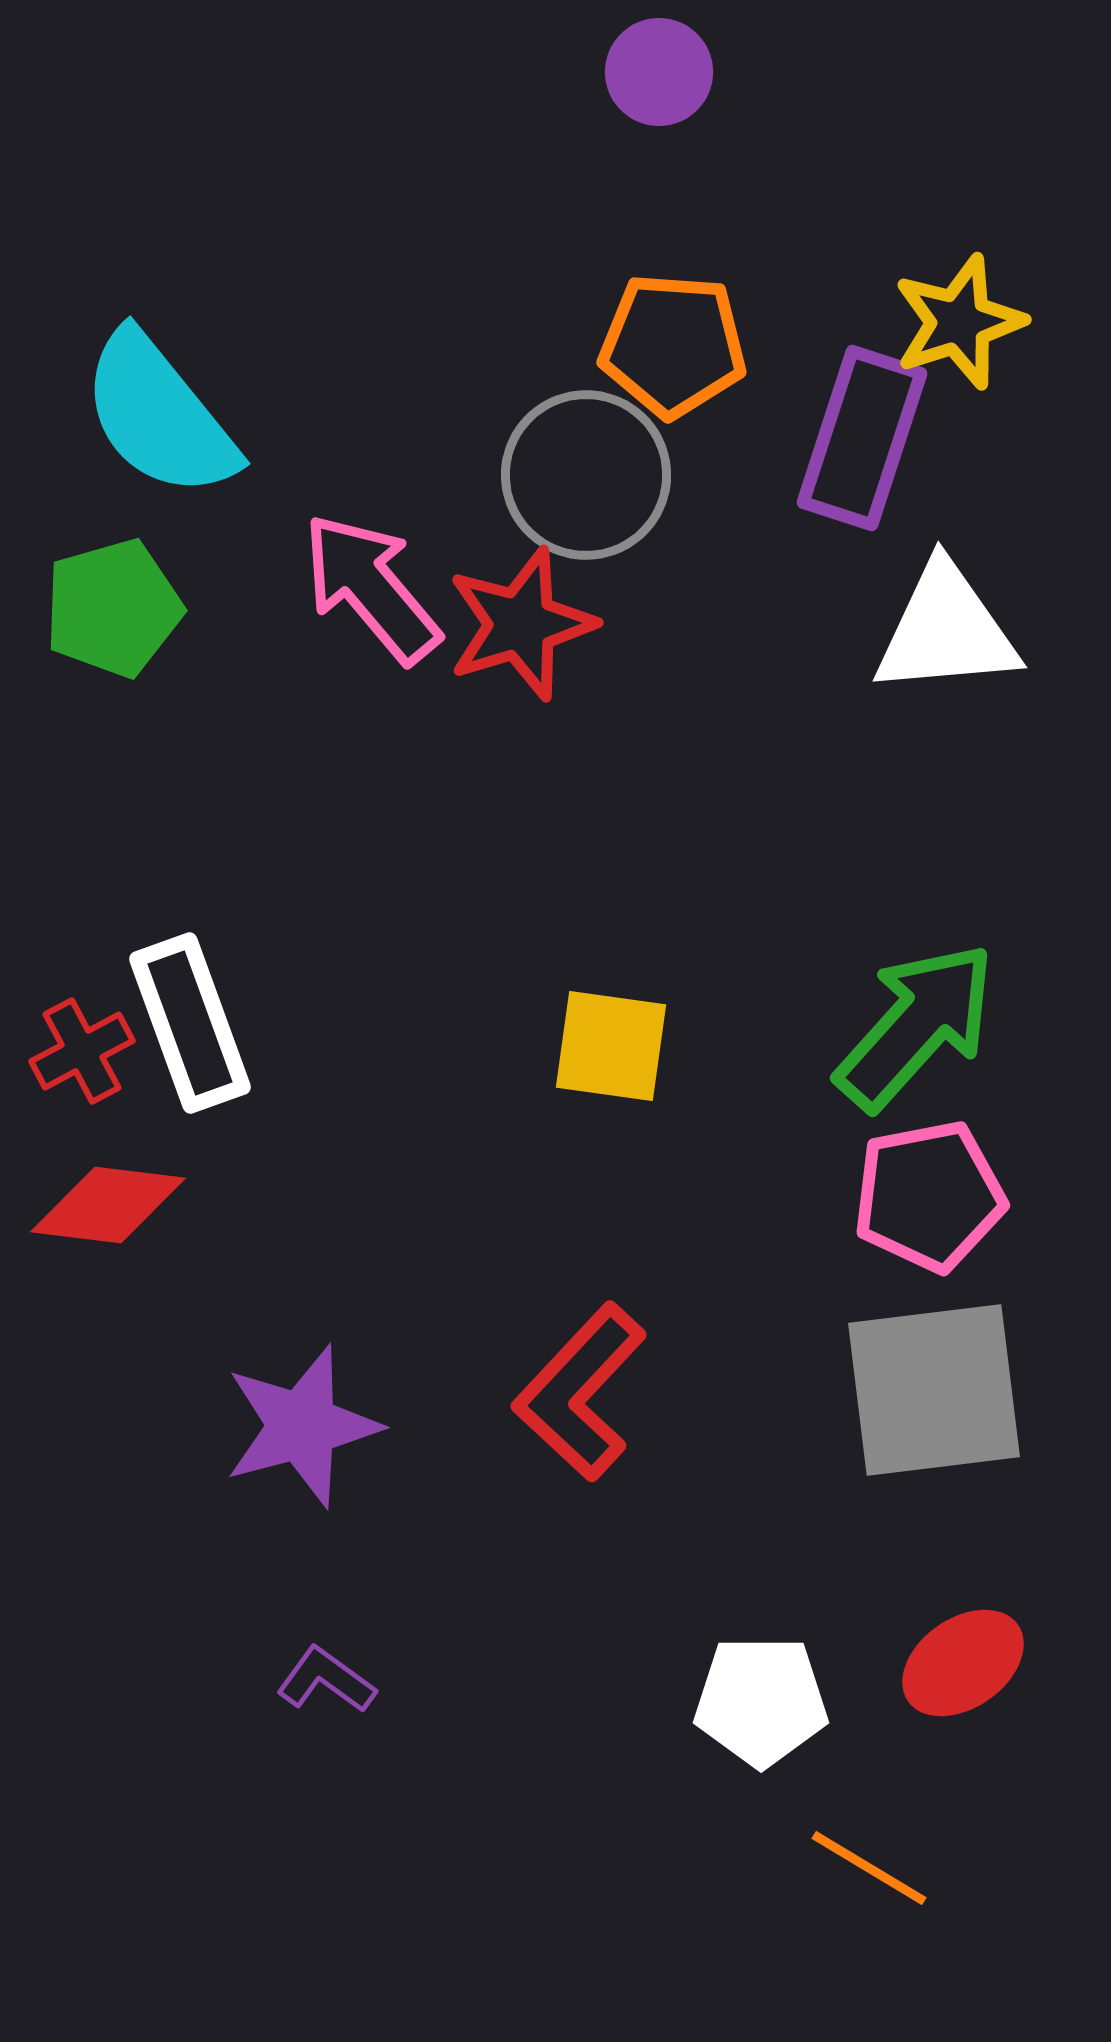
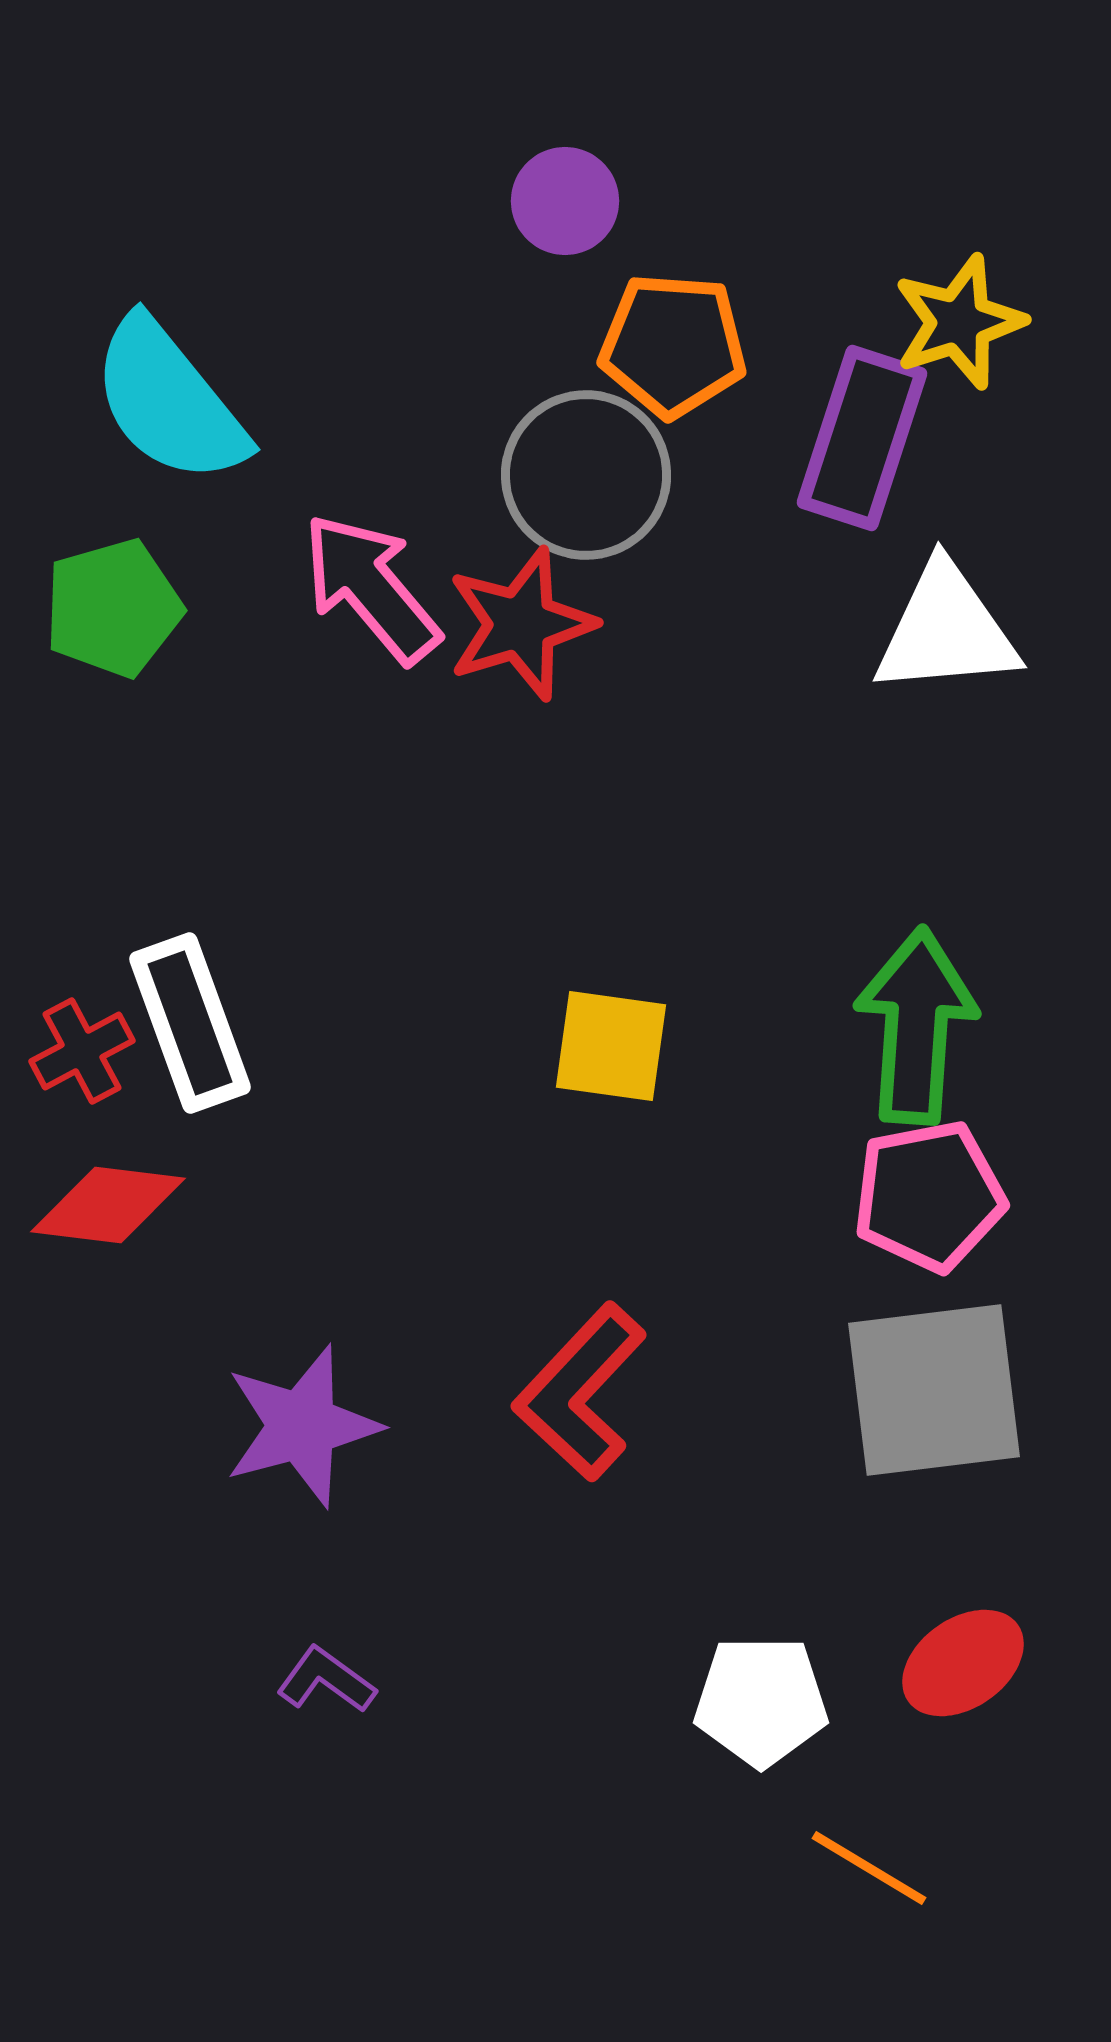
purple circle: moved 94 px left, 129 px down
cyan semicircle: moved 10 px right, 14 px up
green arrow: rotated 38 degrees counterclockwise
